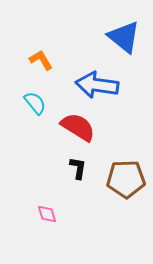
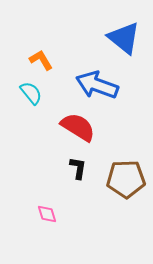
blue triangle: moved 1 px down
blue arrow: rotated 12 degrees clockwise
cyan semicircle: moved 4 px left, 10 px up
